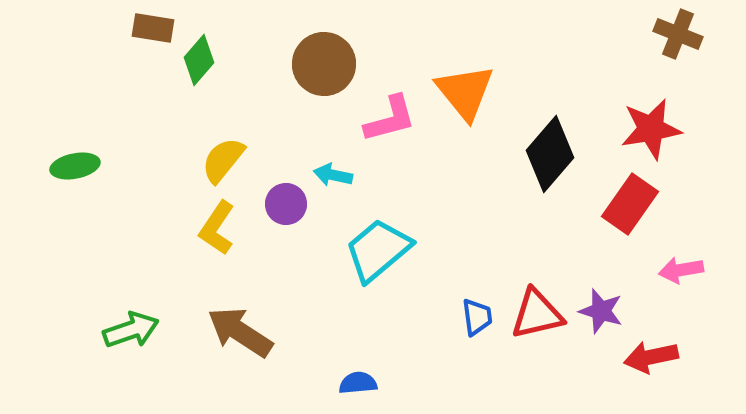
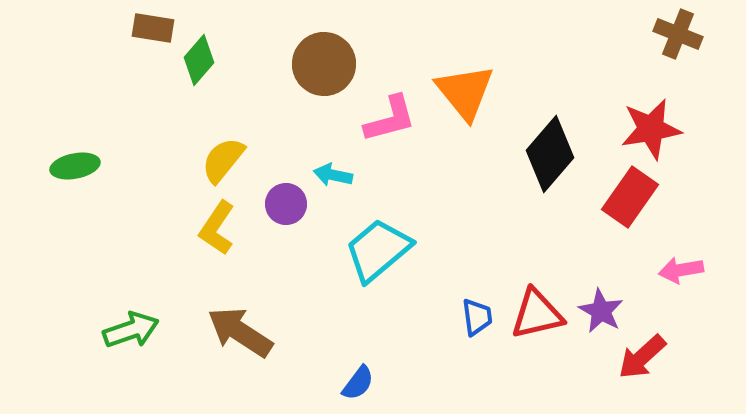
red rectangle: moved 7 px up
purple star: rotated 12 degrees clockwise
red arrow: moved 9 px left; rotated 30 degrees counterclockwise
blue semicircle: rotated 132 degrees clockwise
